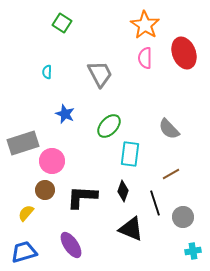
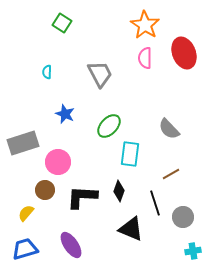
pink circle: moved 6 px right, 1 px down
black diamond: moved 4 px left
blue trapezoid: moved 1 px right, 3 px up
